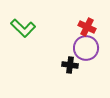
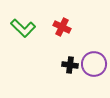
red cross: moved 25 px left
purple circle: moved 8 px right, 16 px down
